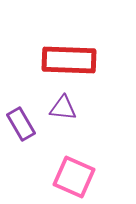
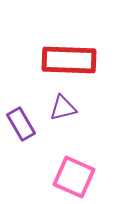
purple triangle: rotated 20 degrees counterclockwise
